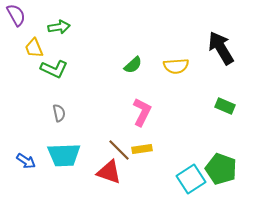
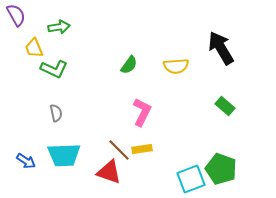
green semicircle: moved 4 px left; rotated 12 degrees counterclockwise
green rectangle: rotated 18 degrees clockwise
gray semicircle: moved 3 px left
cyan square: rotated 12 degrees clockwise
